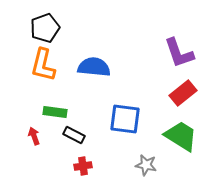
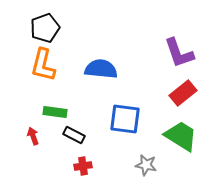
blue semicircle: moved 7 px right, 2 px down
red arrow: moved 1 px left
